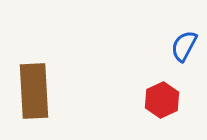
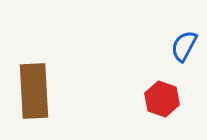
red hexagon: moved 1 px up; rotated 16 degrees counterclockwise
